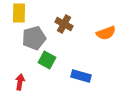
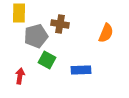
brown cross: moved 4 px left; rotated 18 degrees counterclockwise
orange semicircle: rotated 48 degrees counterclockwise
gray pentagon: moved 2 px right, 2 px up
blue rectangle: moved 6 px up; rotated 18 degrees counterclockwise
red arrow: moved 6 px up
